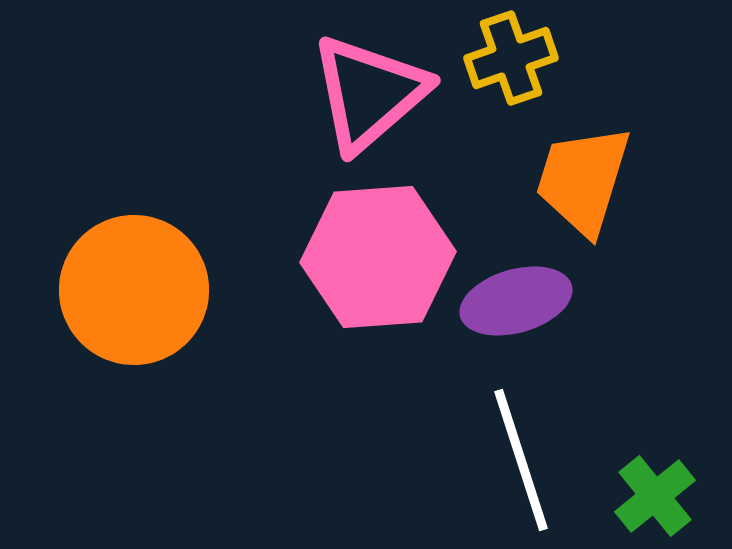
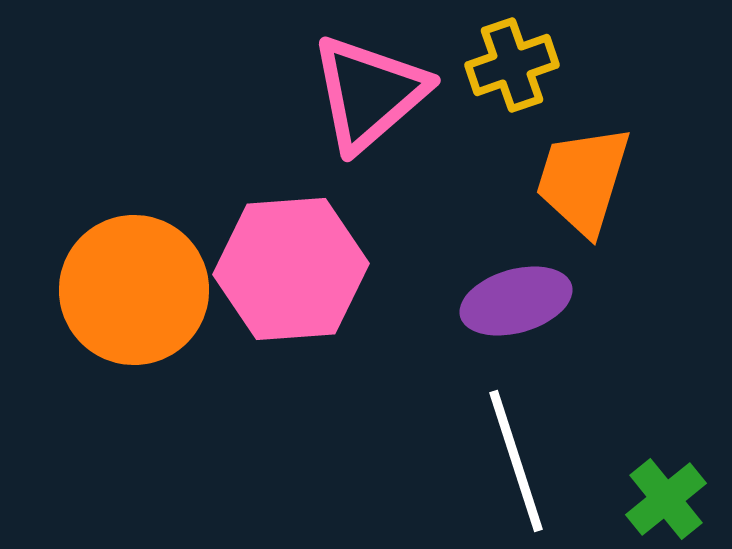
yellow cross: moved 1 px right, 7 px down
pink hexagon: moved 87 px left, 12 px down
white line: moved 5 px left, 1 px down
green cross: moved 11 px right, 3 px down
